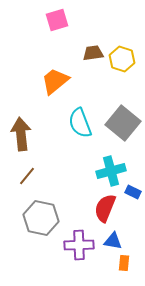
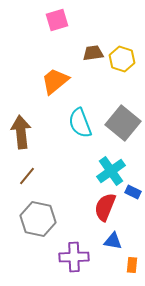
brown arrow: moved 2 px up
cyan cross: rotated 20 degrees counterclockwise
red semicircle: moved 1 px up
gray hexagon: moved 3 px left, 1 px down
purple cross: moved 5 px left, 12 px down
orange rectangle: moved 8 px right, 2 px down
